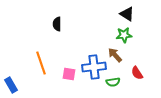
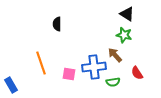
green star: rotated 21 degrees clockwise
